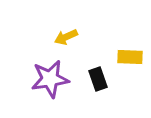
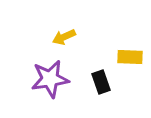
yellow arrow: moved 2 px left
black rectangle: moved 3 px right, 3 px down
